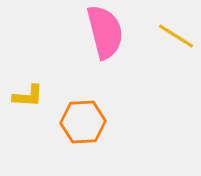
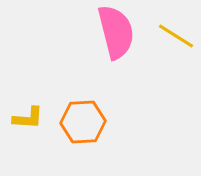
pink semicircle: moved 11 px right
yellow L-shape: moved 22 px down
